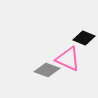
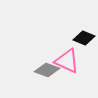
pink triangle: moved 1 px left, 2 px down
